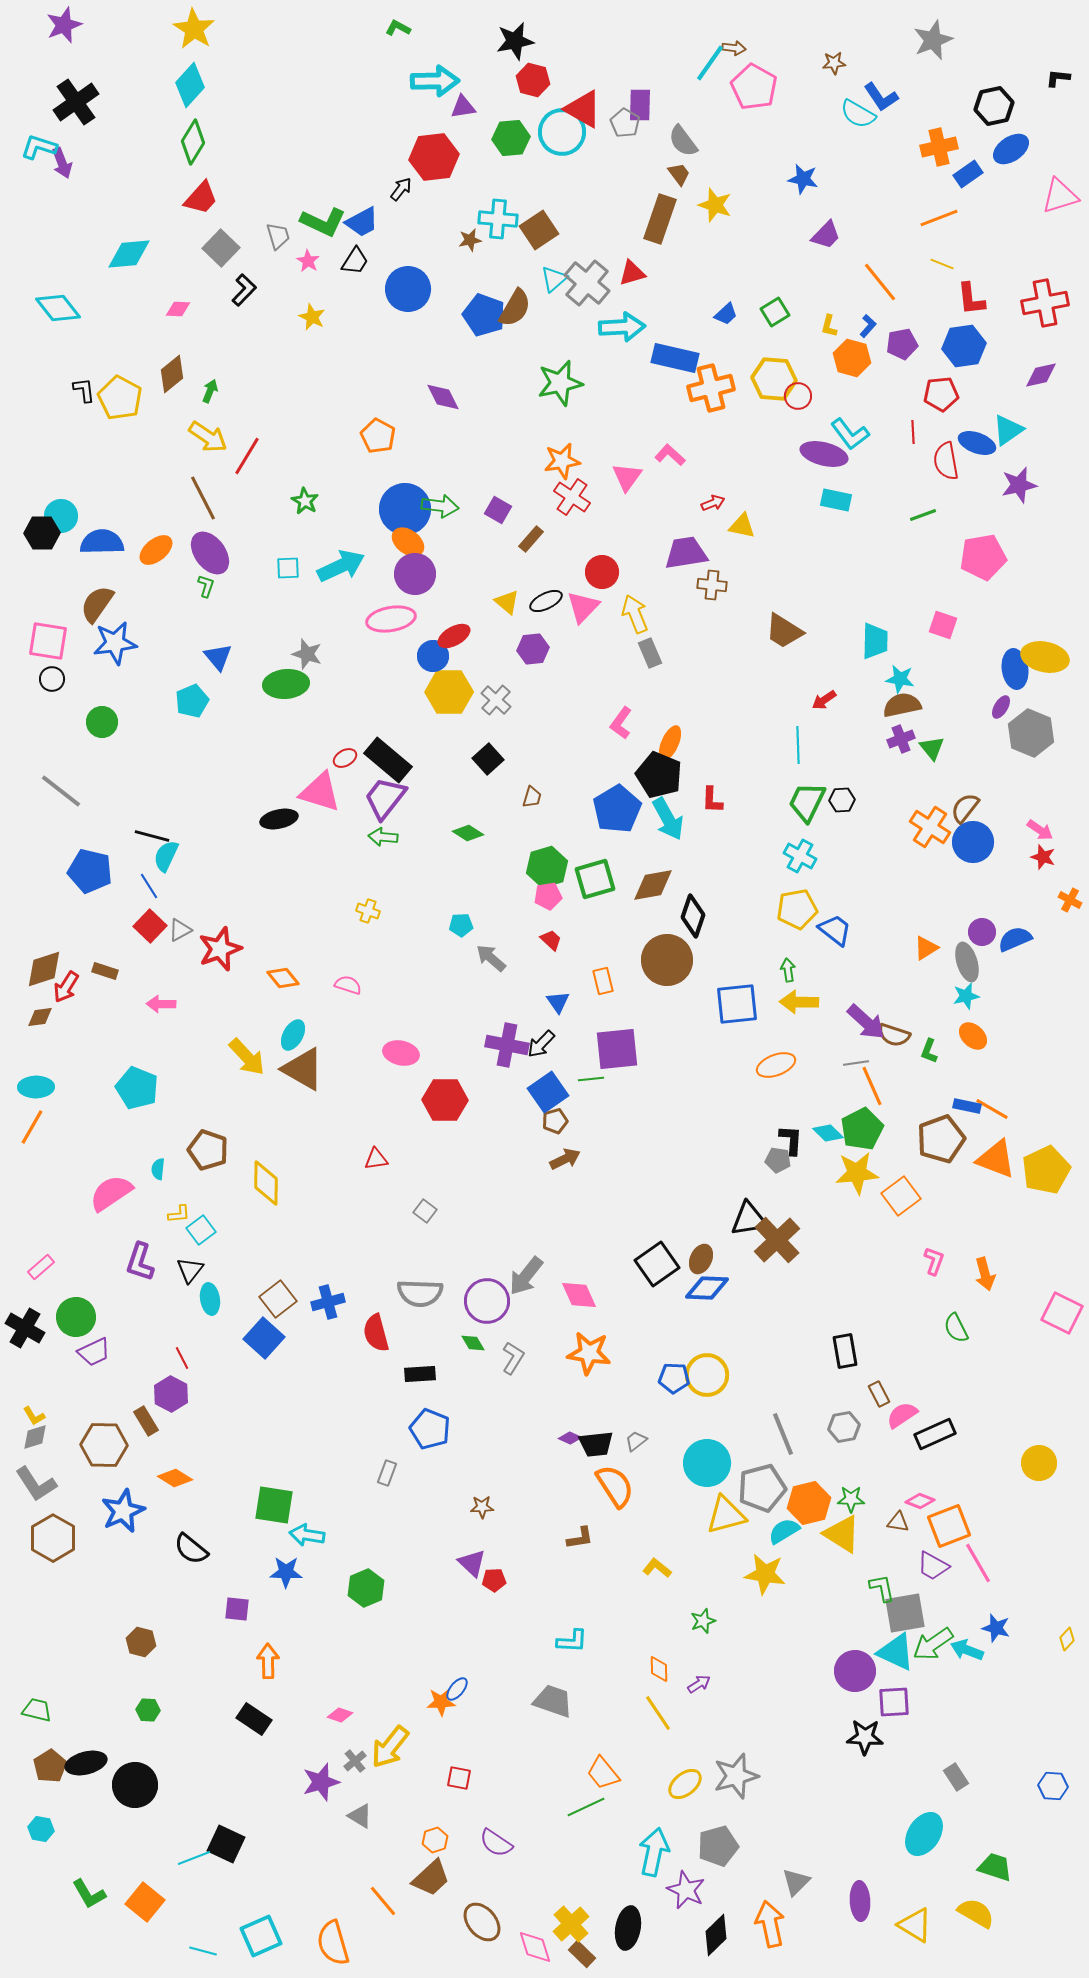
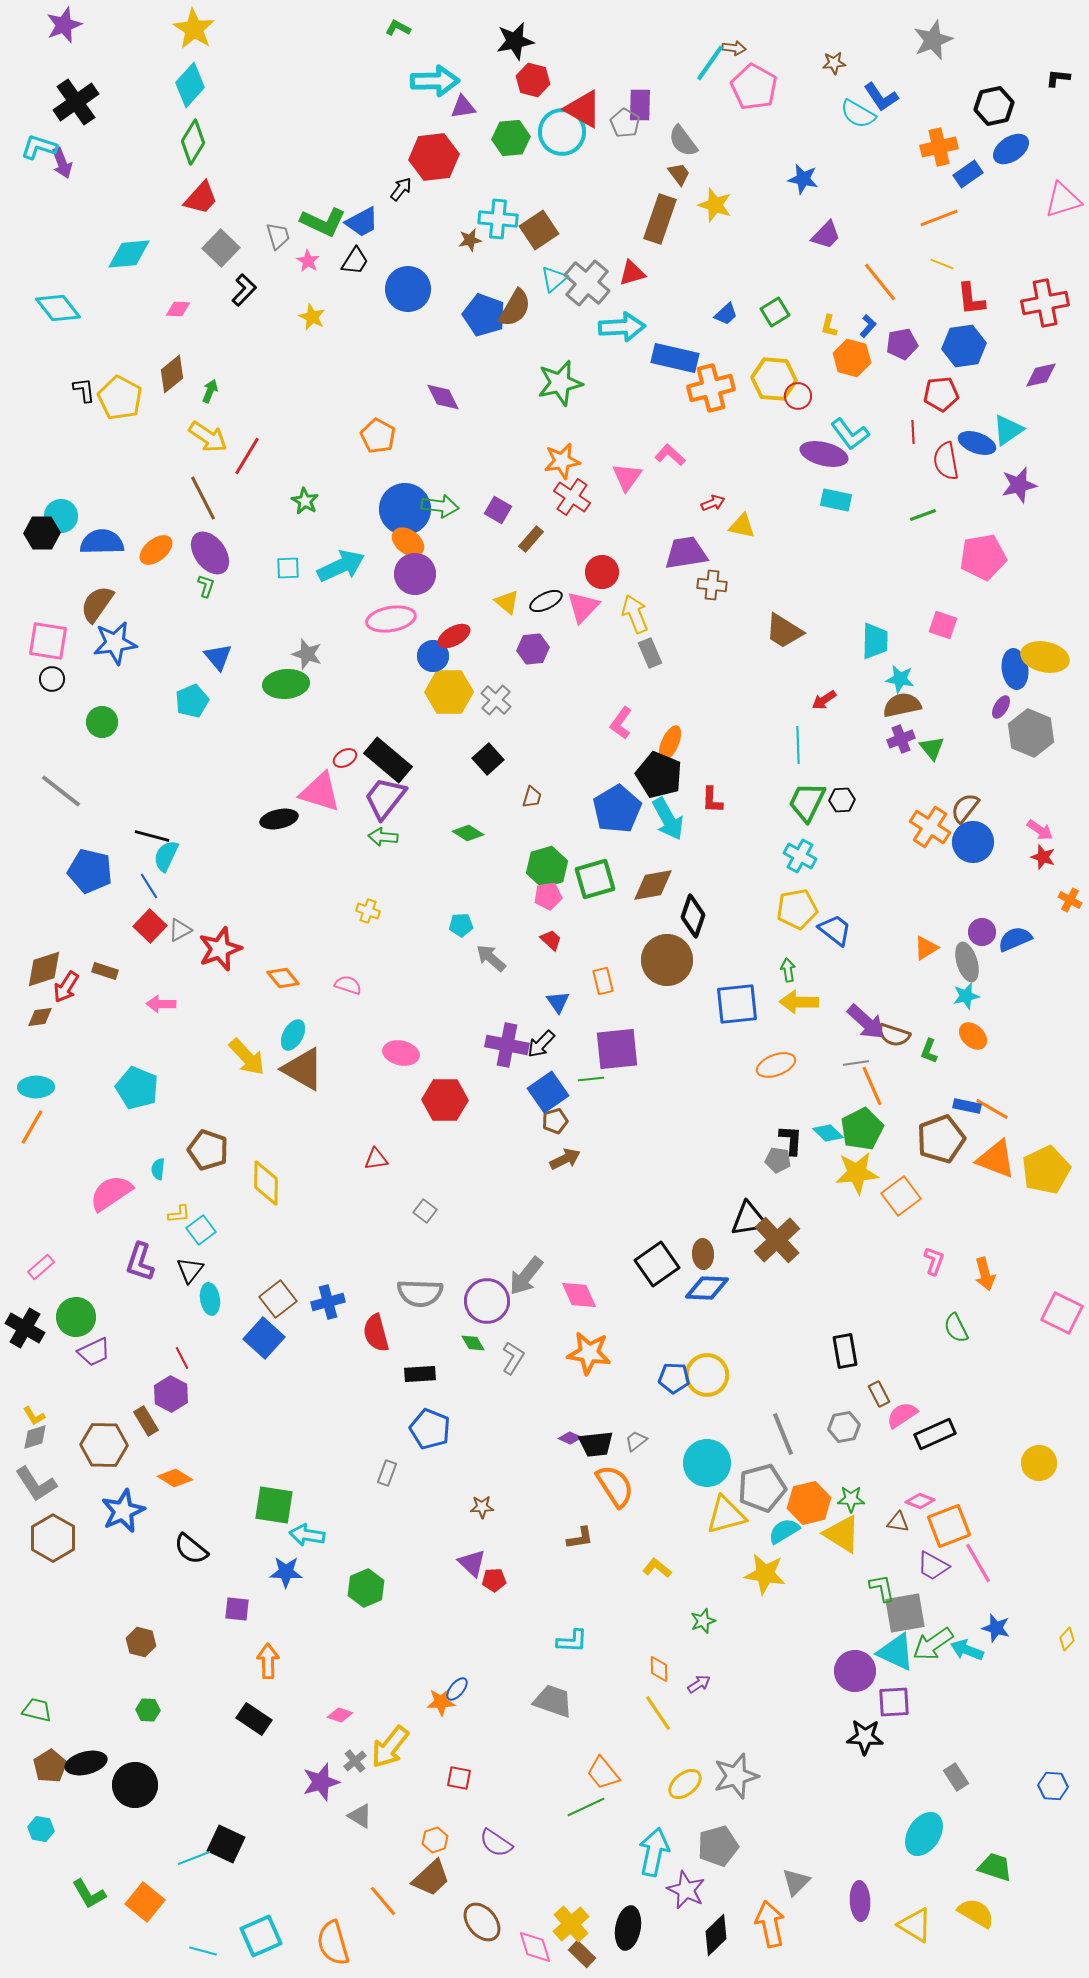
pink triangle at (1060, 196): moved 3 px right, 4 px down
brown ellipse at (701, 1259): moved 2 px right, 5 px up; rotated 28 degrees counterclockwise
